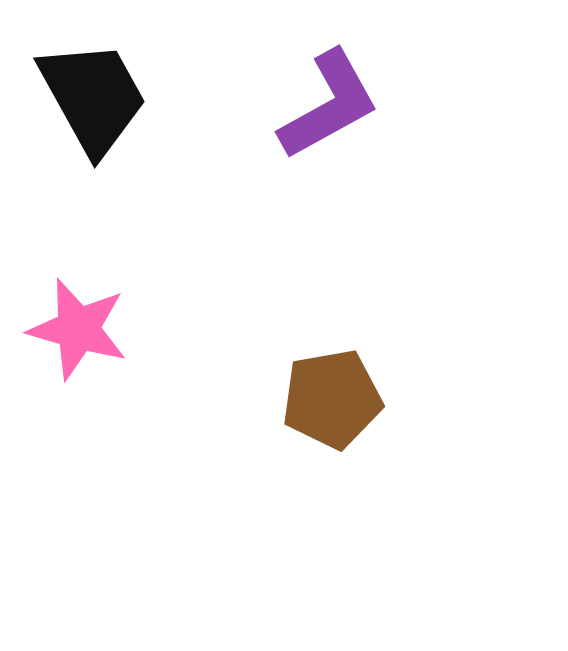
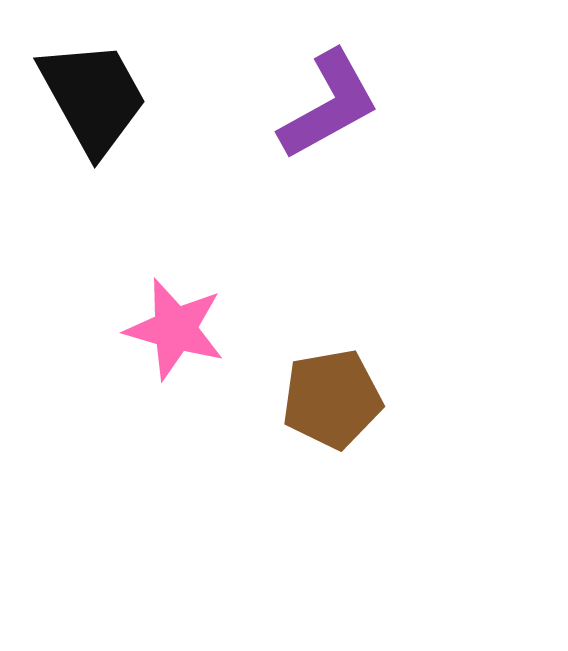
pink star: moved 97 px right
